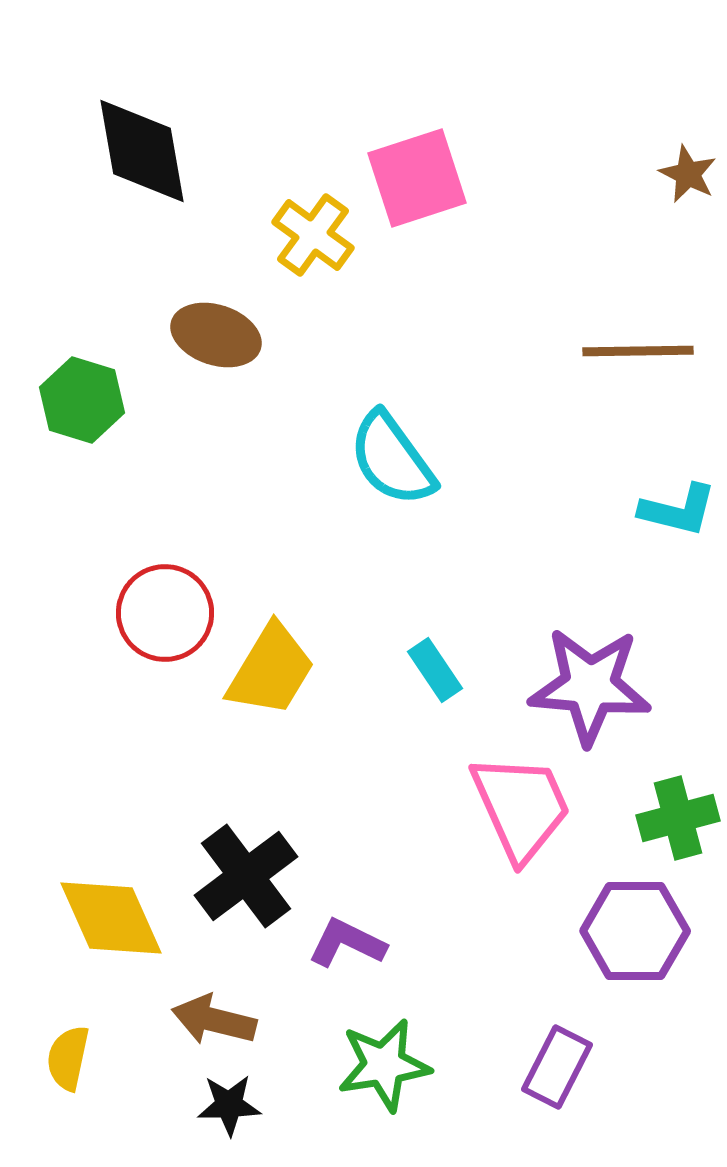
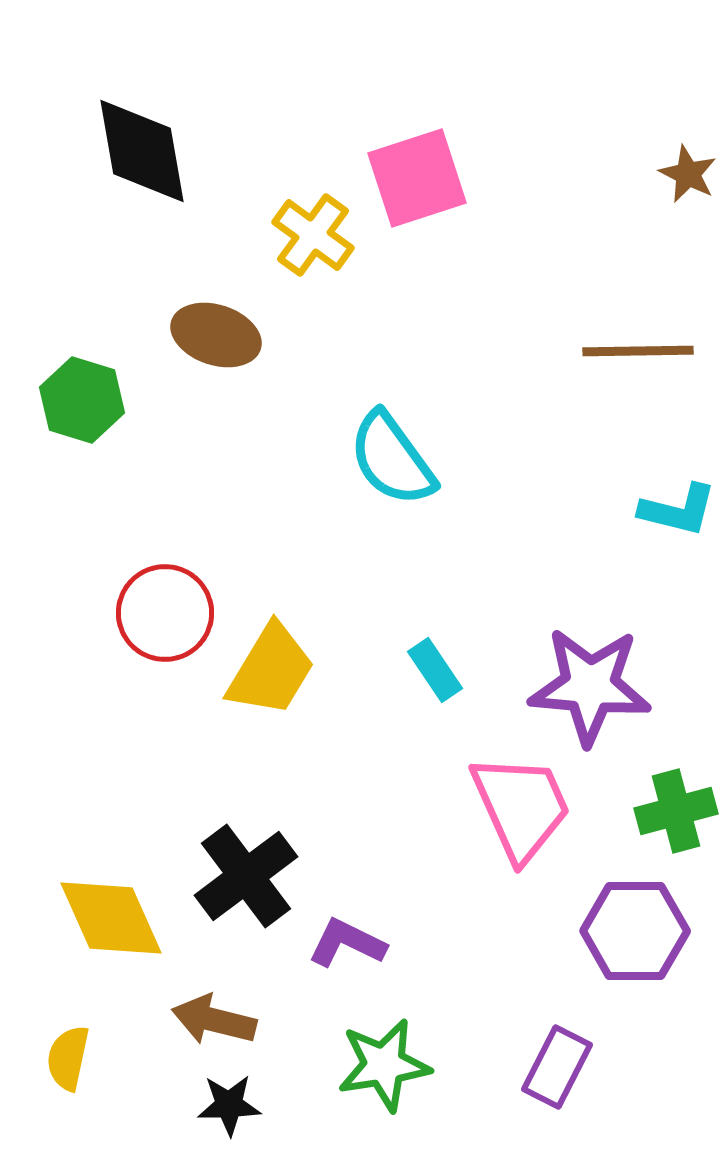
green cross: moved 2 px left, 7 px up
